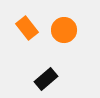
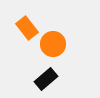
orange circle: moved 11 px left, 14 px down
